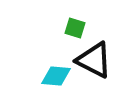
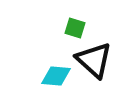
black triangle: rotated 15 degrees clockwise
